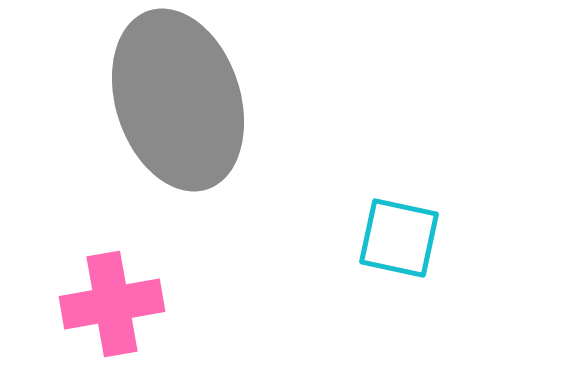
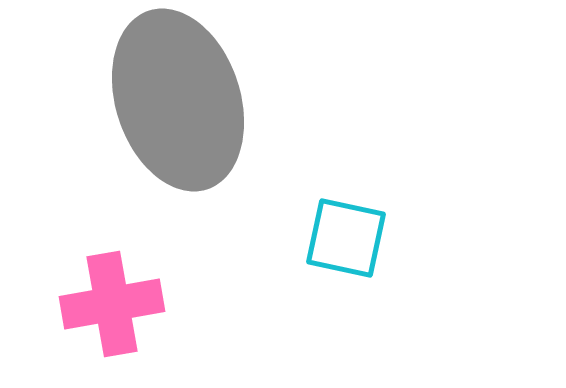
cyan square: moved 53 px left
